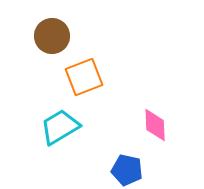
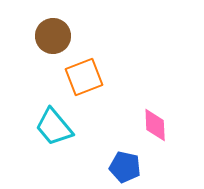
brown circle: moved 1 px right
cyan trapezoid: moved 6 px left; rotated 99 degrees counterclockwise
blue pentagon: moved 2 px left, 3 px up
